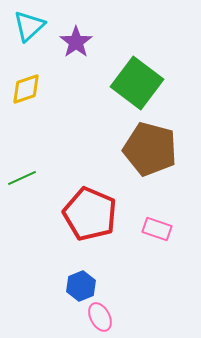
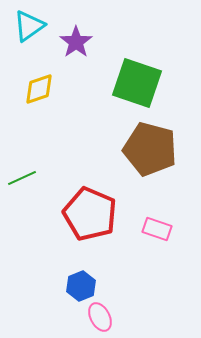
cyan triangle: rotated 8 degrees clockwise
green square: rotated 18 degrees counterclockwise
yellow diamond: moved 13 px right
